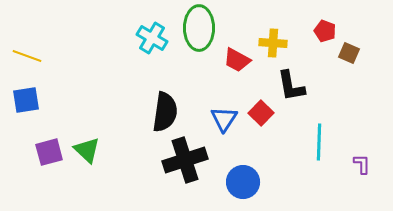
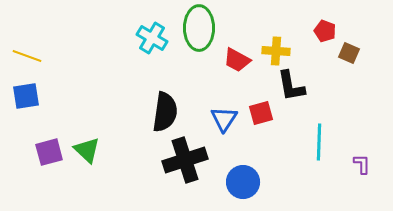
yellow cross: moved 3 px right, 8 px down
blue square: moved 4 px up
red square: rotated 30 degrees clockwise
